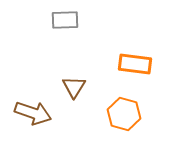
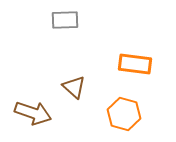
brown triangle: rotated 20 degrees counterclockwise
